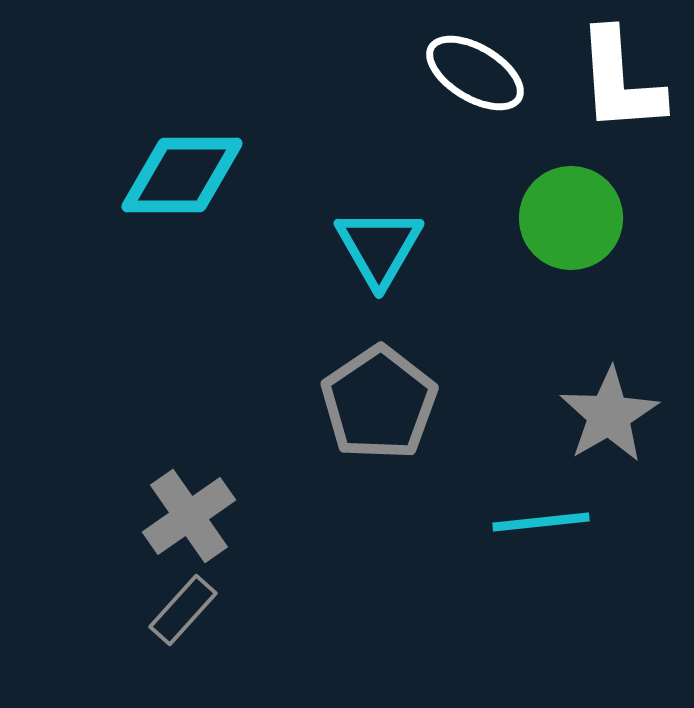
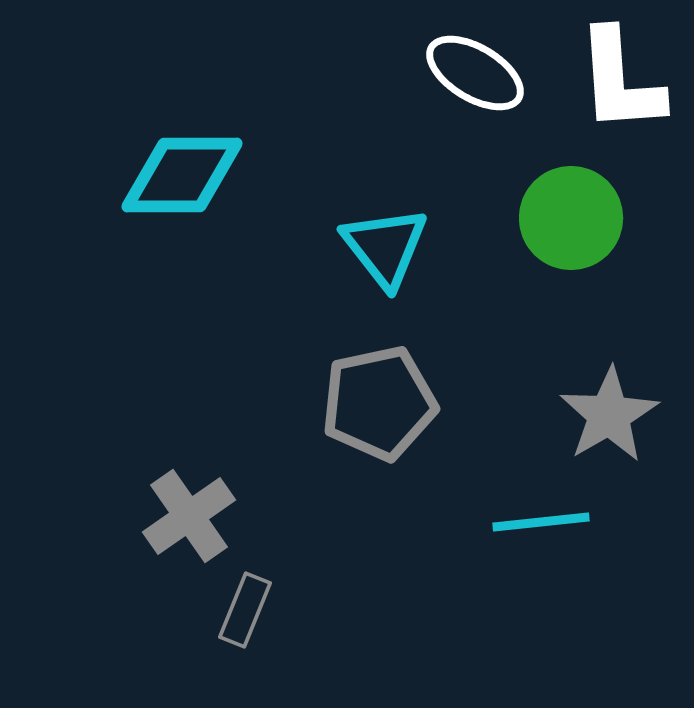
cyan triangle: moved 6 px right; rotated 8 degrees counterclockwise
gray pentagon: rotated 22 degrees clockwise
gray rectangle: moved 62 px right; rotated 20 degrees counterclockwise
